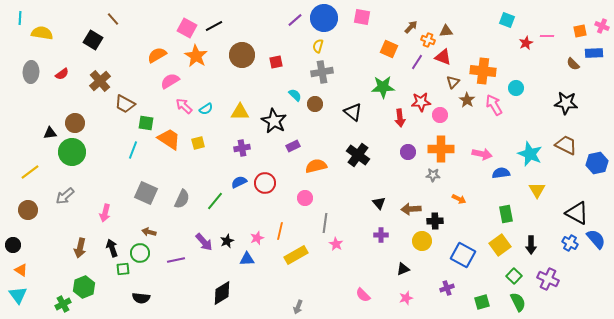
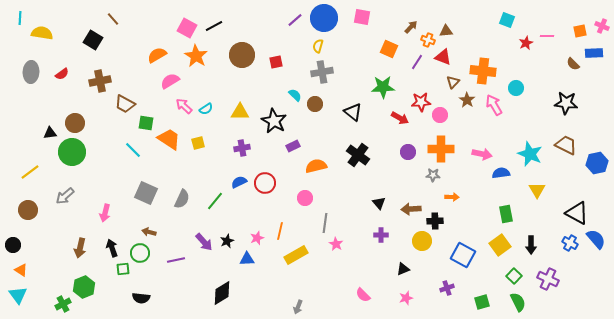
brown cross at (100, 81): rotated 30 degrees clockwise
red arrow at (400, 118): rotated 54 degrees counterclockwise
cyan line at (133, 150): rotated 66 degrees counterclockwise
orange arrow at (459, 199): moved 7 px left, 2 px up; rotated 24 degrees counterclockwise
